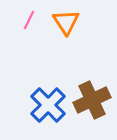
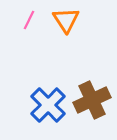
orange triangle: moved 2 px up
